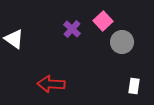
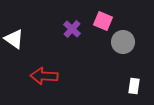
pink square: rotated 24 degrees counterclockwise
gray circle: moved 1 px right
red arrow: moved 7 px left, 8 px up
